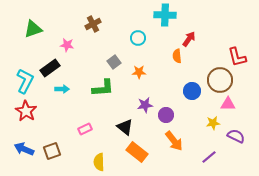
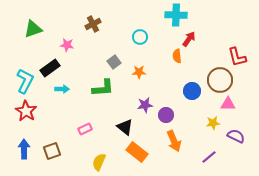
cyan cross: moved 11 px right
cyan circle: moved 2 px right, 1 px up
orange arrow: rotated 15 degrees clockwise
blue arrow: rotated 66 degrees clockwise
yellow semicircle: rotated 24 degrees clockwise
